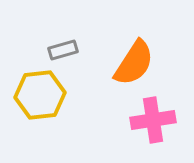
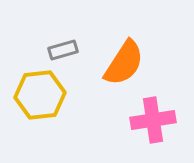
orange semicircle: moved 10 px left
